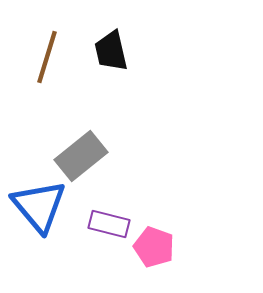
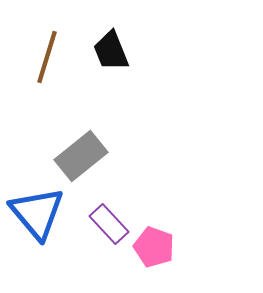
black trapezoid: rotated 9 degrees counterclockwise
blue triangle: moved 2 px left, 7 px down
purple rectangle: rotated 33 degrees clockwise
